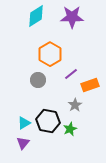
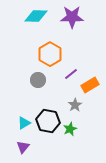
cyan diamond: rotated 35 degrees clockwise
orange rectangle: rotated 12 degrees counterclockwise
purple triangle: moved 4 px down
